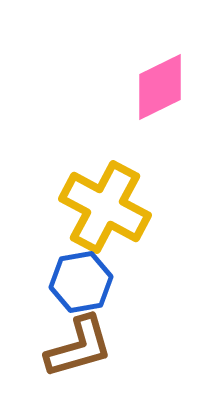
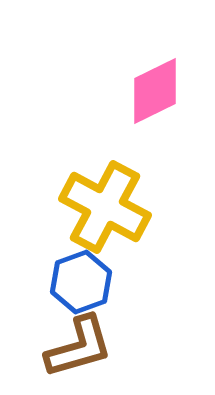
pink diamond: moved 5 px left, 4 px down
blue hexagon: rotated 10 degrees counterclockwise
